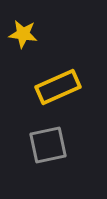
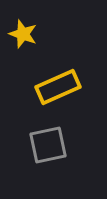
yellow star: rotated 12 degrees clockwise
